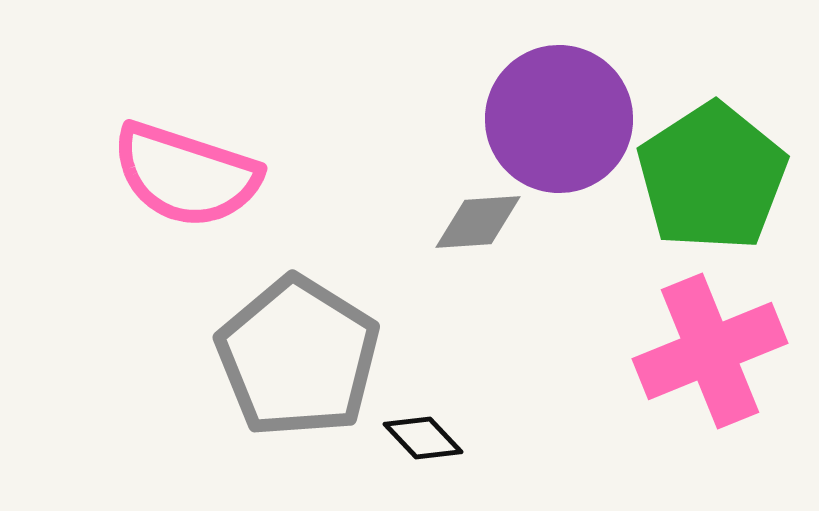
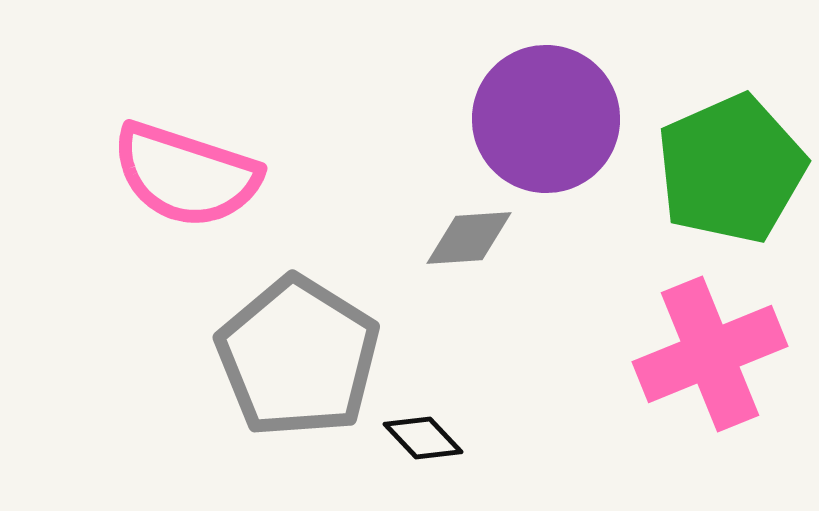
purple circle: moved 13 px left
green pentagon: moved 19 px right, 8 px up; rotated 9 degrees clockwise
gray diamond: moved 9 px left, 16 px down
pink cross: moved 3 px down
